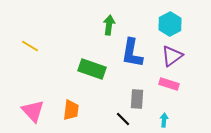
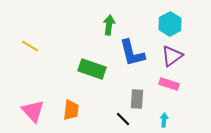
blue L-shape: rotated 24 degrees counterclockwise
